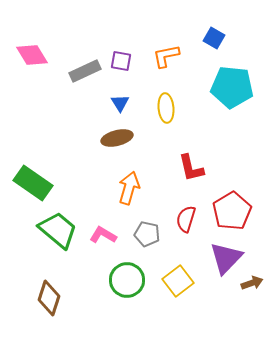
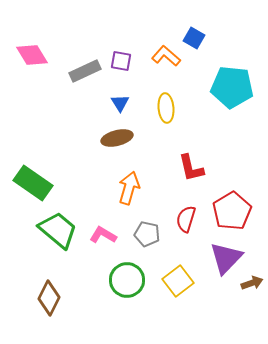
blue square: moved 20 px left
orange L-shape: rotated 52 degrees clockwise
brown diamond: rotated 8 degrees clockwise
